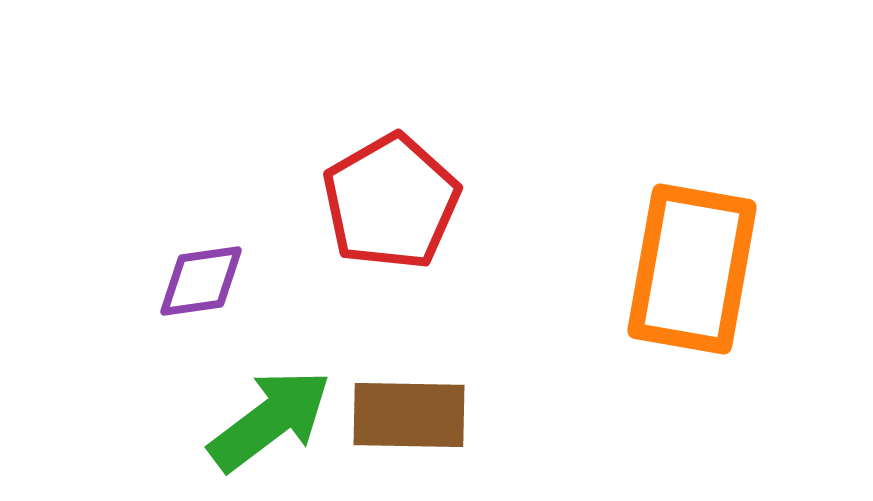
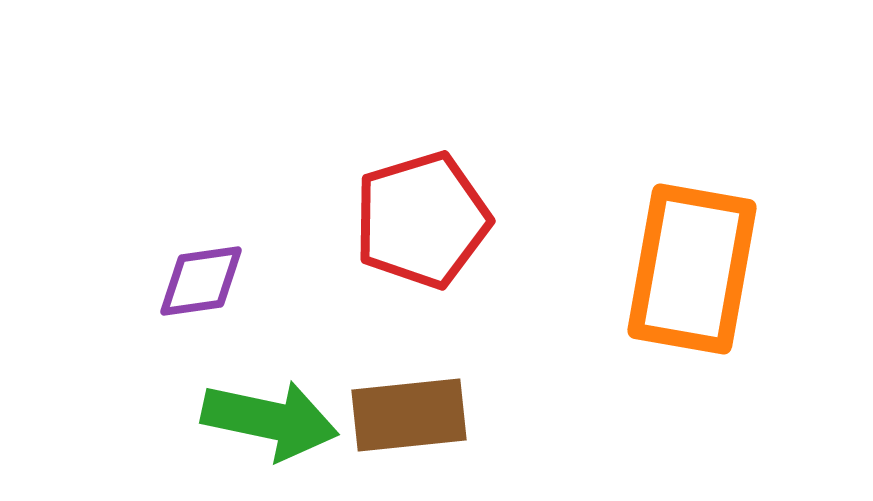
red pentagon: moved 31 px right, 18 px down; rotated 13 degrees clockwise
brown rectangle: rotated 7 degrees counterclockwise
green arrow: rotated 49 degrees clockwise
